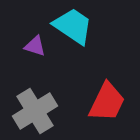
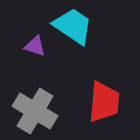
red trapezoid: moved 3 px left; rotated 21 degrees counterclockwise
gray cross: rotated 27 degrees counterclockwise
